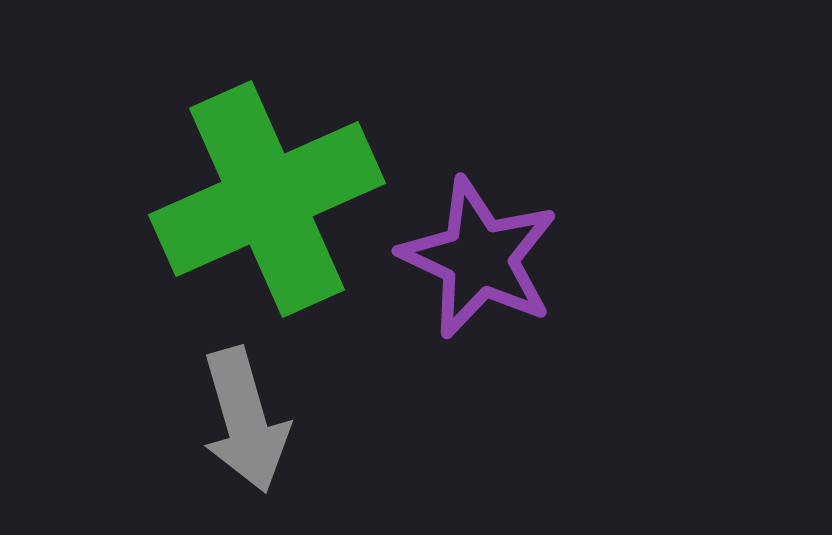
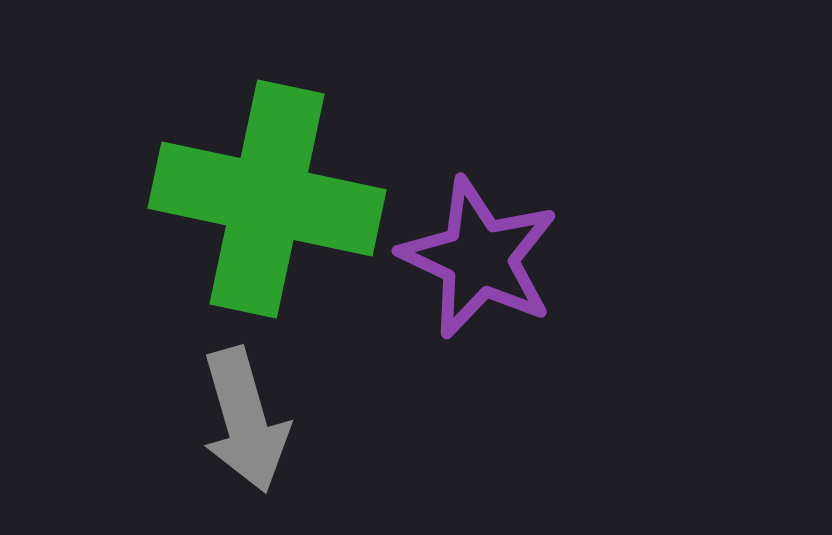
green cross: rotated 36 degrees clockwise
